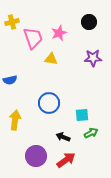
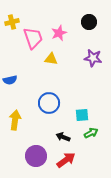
purple star: rotated 12 degrees clockwise
